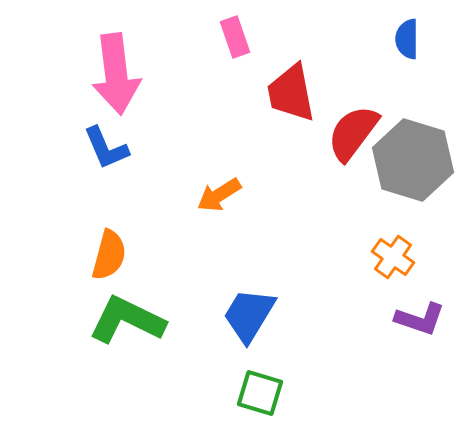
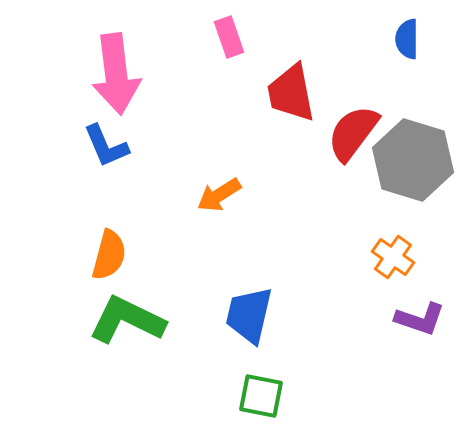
pink rectangle: moved 6 px left
blue L-shape: moved 2 px up
blue trapezoid: rotated 18 degrees counterclockwise
green square: moved 1 px right, 3 px down; rotated 6 degrees counterclockwise
